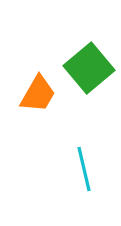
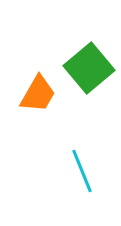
cyan line: moved 2 px left, 2 px down; rotated 9 degrees counterclockwise
